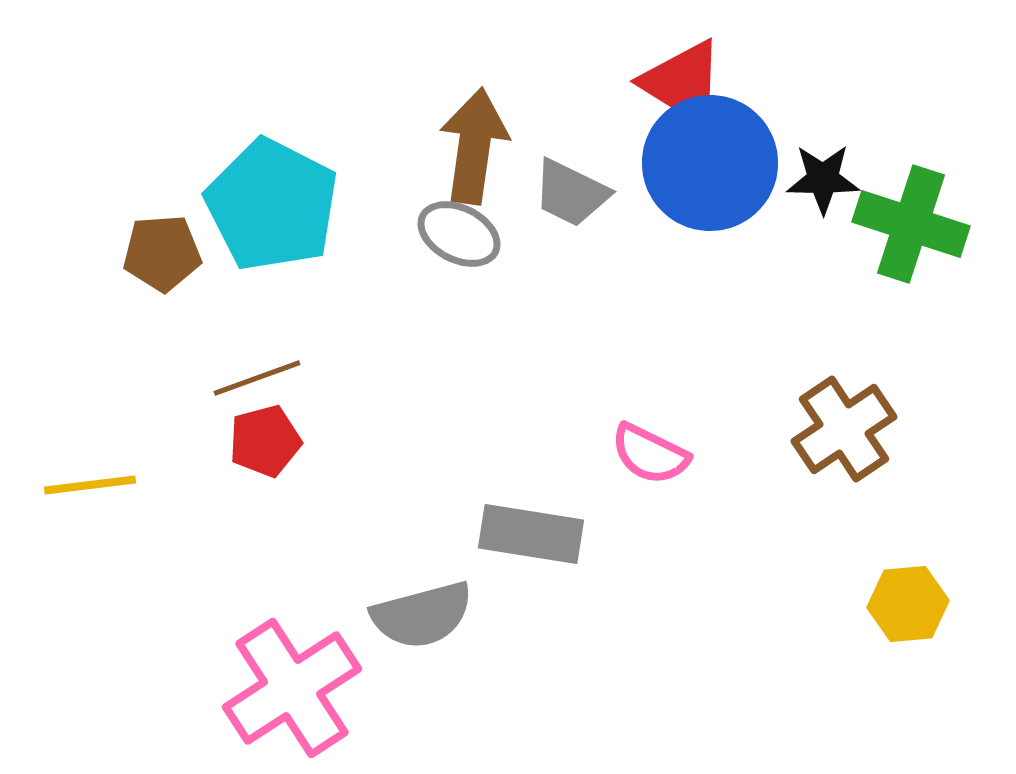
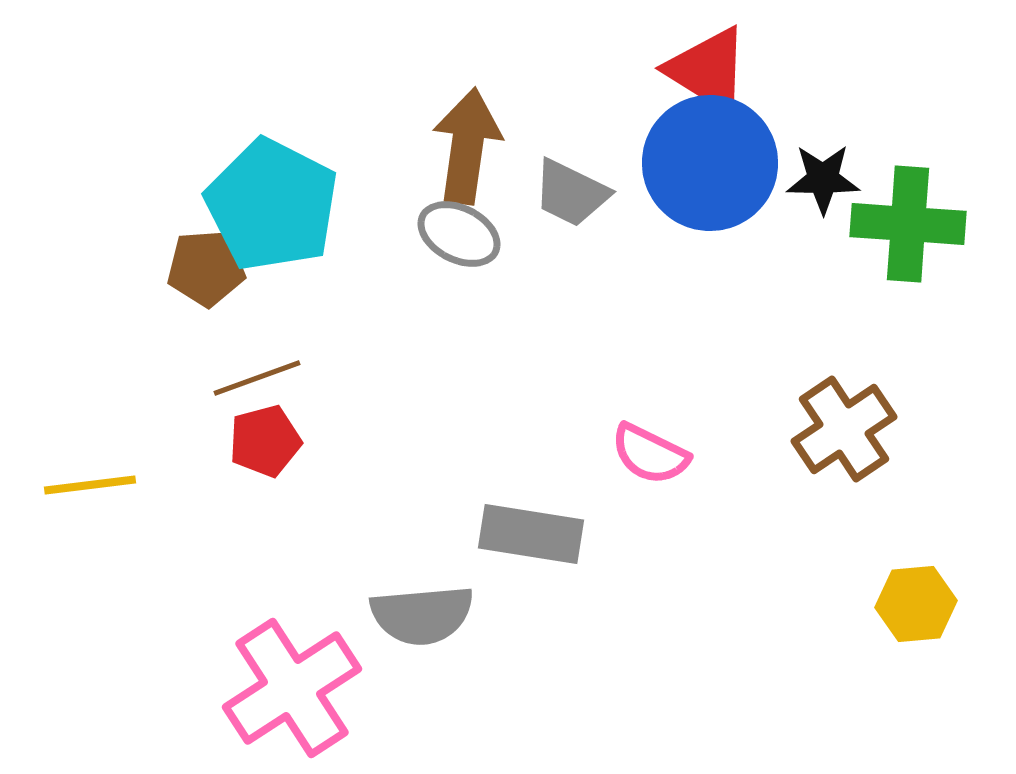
red triangle: moved 25 px right, 13 px up
brown arrow: moved 7 px left
green cross: moved 3 px left; rotated 14 degrees counterclockwise
brown pentagon: moved 44 px right, 15 px down
yellow hexagon: moved 8 px right
gray semicircle: rotated 10 degrees clockwise
